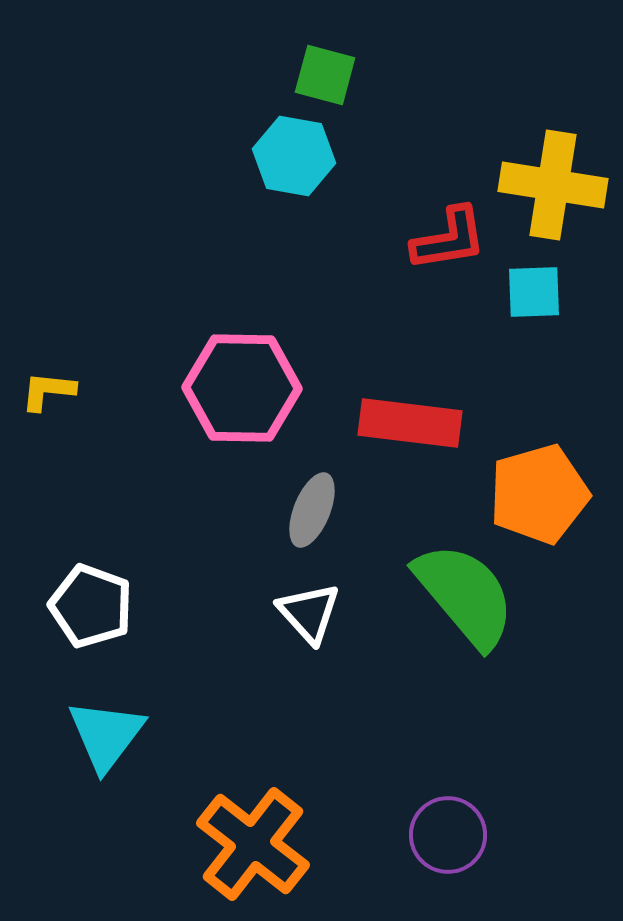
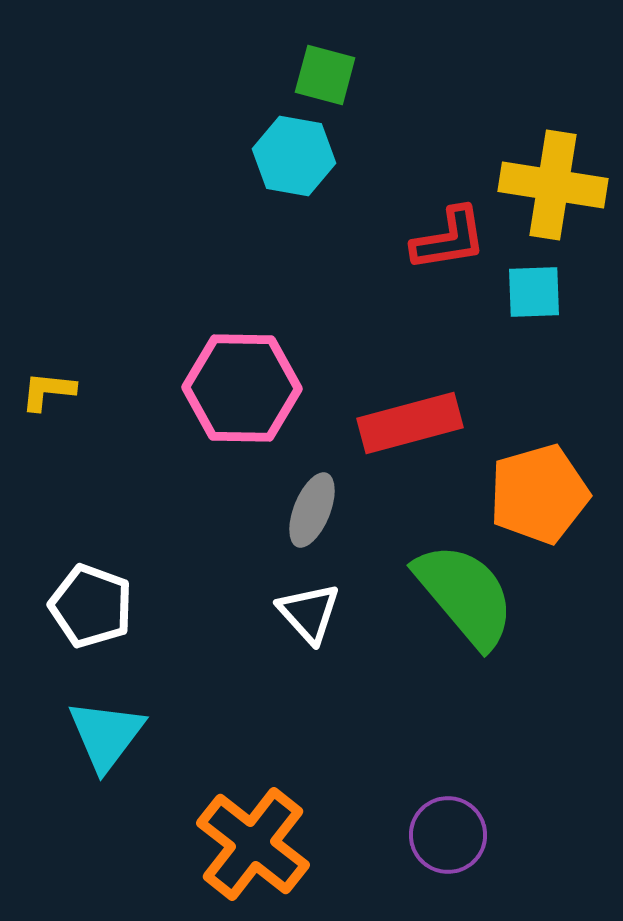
red rectangle: rotated 22 degrees counterclockwise
